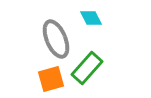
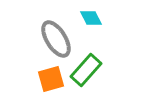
gray ellipse: rotated 9 degrees counterclockwise
green rectangle: moved 1 px left, 2 px down
